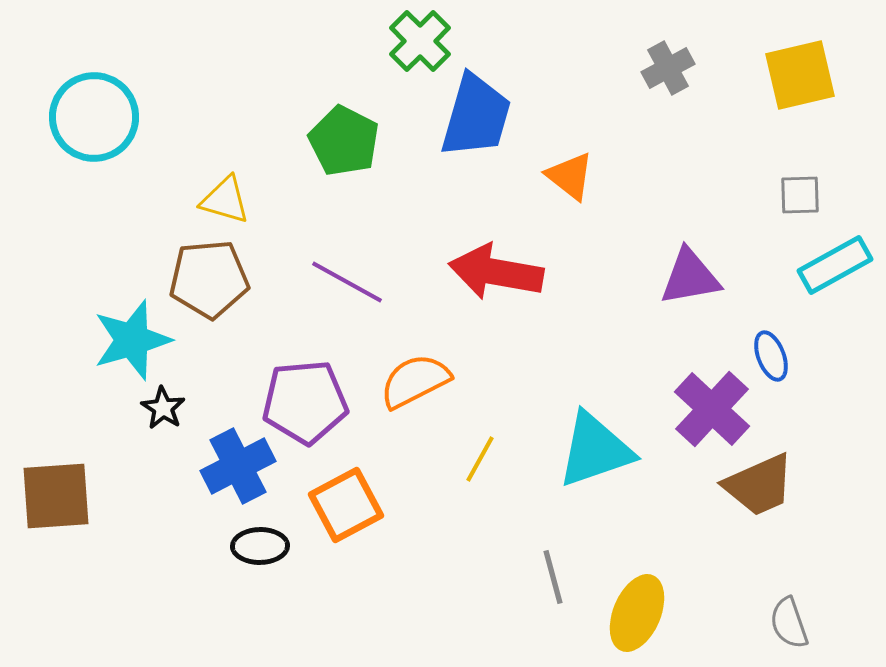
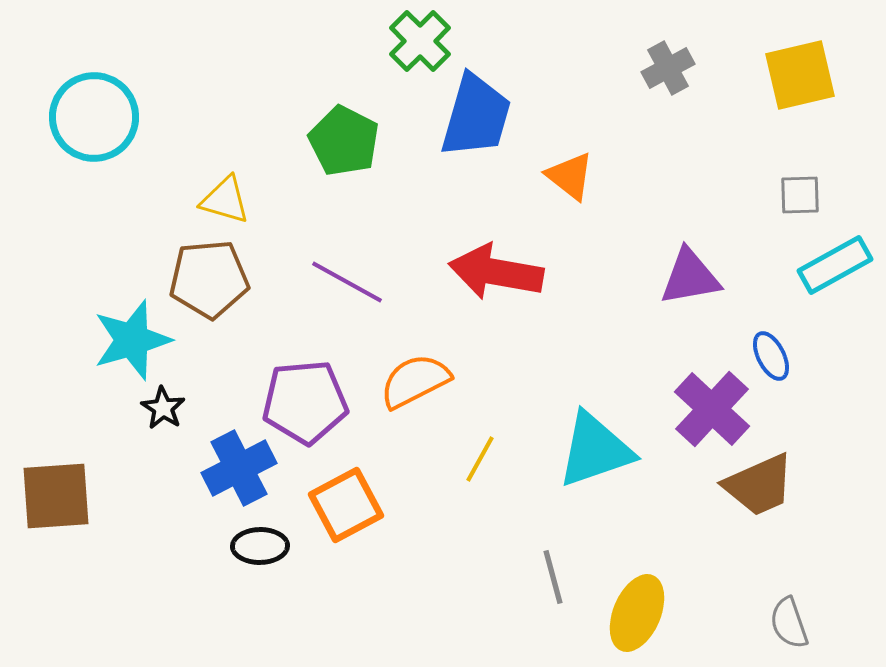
blue ellipse: rotated 6 degrees counterclockwise
blue cross: moved 1 px right, 2 px down
